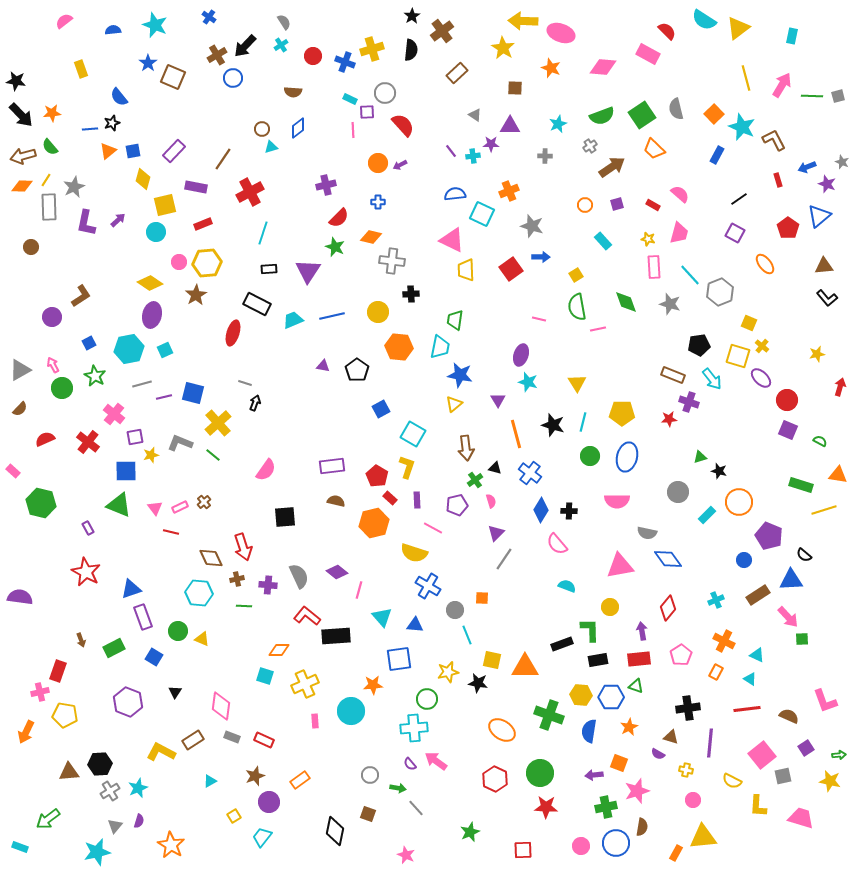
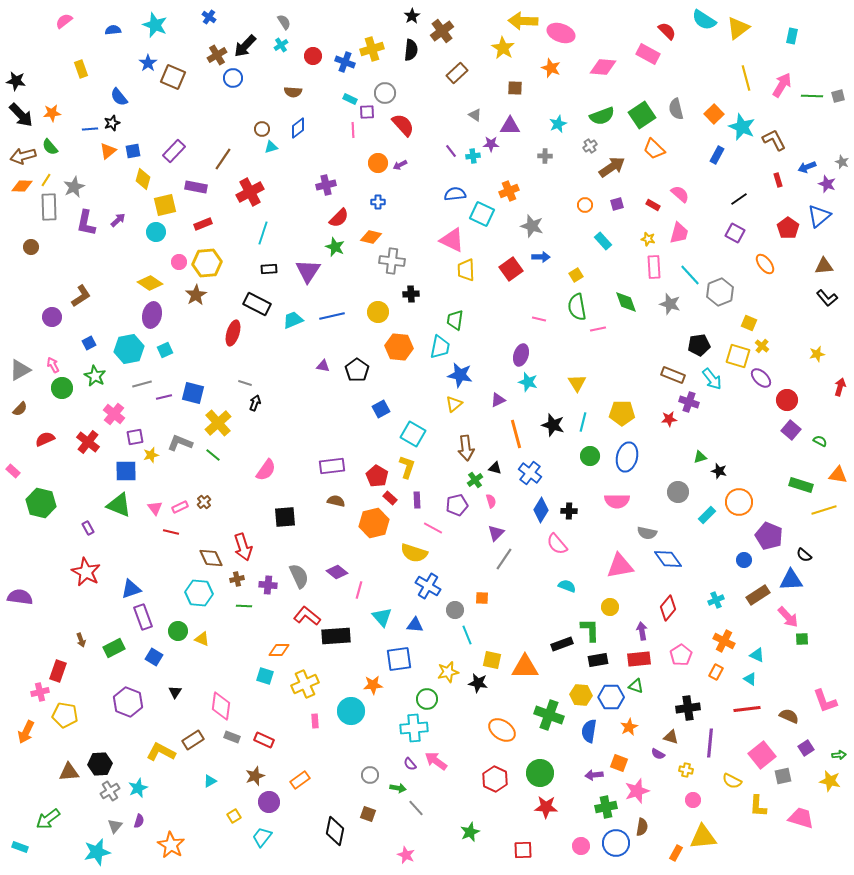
purple triangle at (498, 400): rotated 35 degrees clockwise
purple square at (788, 430): moved 3 px right; rotated 18 degrees clockwise
